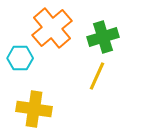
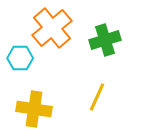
green cross: moved 2 px right, 3 px down
yellow line: moved 21 px down
